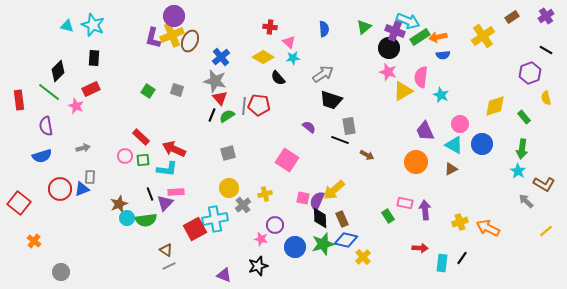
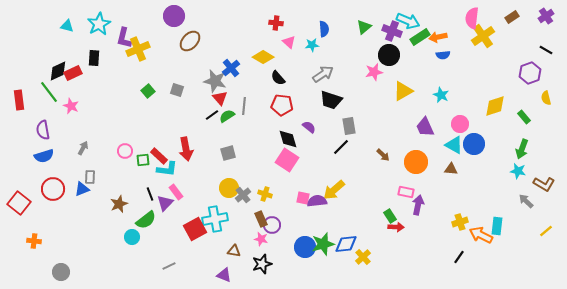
cyan star at (93, 25): moved 6 px right, 1 px up; rotated 20 degrees clockwise
red cross at (270, 27): moved 6 px right, 4 px up
purple cross at (395, 31): moved 3 px left
yellow cross at (172, 35): moved 34 px left, 14 px down
purple L-shape at (153, 38): moved 29 px left
brown ellipse at (190, 41): rotated 20 degrees clockwise
black circle at (389, 48): moved 7 px down
blue cross at (221, 57): moved 10 px right, 11 px down
cyan star at (293, 58): moved 19 px right, 13 px up
black diamond at (58, 71): rotated 20 degrees clockwise
pink star at (388, 72): moved 14 px left; rotated 30 degrees counterclockwise
pink semicircle at (421, 77): moved 51 px right, 59 px up
red rectangle at (91, 89): moved 18 px left, 16 px up
green square at (148, 91): rotated 16 degrees clockwise
green line at (49, 92): rotated 15 degrees clockwise
red pentagon at (259, 105): moved 23 px right
pink star at (76, 106): moved 5 px left
black line at (212, 115): rotated 32 degrees clockwise
purple semicircle at (46, 126): moved 3 px left, 4 px down
purple trapezoid at (425, 131): moved 4 px up
red rectangle at (141, 137): moved 18 px right, 19 px down
black line at (340, 140): moved 1 px right, 7 px down; rotated 66 degrees counterclockwise
blue circle at (482, 144): moved 8 px left
gray arrow at (83, 148): rotated 48 degrees counterclockwise
red arrow at (174, 149): moved 12 px right; rotated 125 degrees counterclockwise
green arrow at (522, 149): rotated 12 degrees clockwise
brown arrow at (367, 155): moved 16 px right; rotated 16 degrees clockwise
blue semicircle at (42, 156): moved 2 px right
pink circle at (125, 156): moved 5 px up
brown triangle at (451, 169): rotated 32 degrees clockwise
cyan star at (518, 171): rotated 21 degrees counterclockwise
red circle at (60, 189): moved 7 px left
pink rectangle at (176, 192): rotated 56 degrees clockwise
yellow cross at (265, 194): rotated 32 degrees clockwise
purple semicircle at (317, 201): rotated 60 degrees clockwise
pink rectangle at (405, 203): moved 1 px right, 11 px up
gray cross at (243, 205): moved 10 px up
purple arrow at (425, 210): moved 7 px left, 5 px up; rotated 18 degrees clockwise
green rectangle at (388, 216): moved 2 px right
cyan circle at (127, 218): moved 5 px right, 19 px down
black diamond at (320, 218): moved 32 px left, 79 px up; rotated 15 degrees counterclockwise
brown rectangle at (342, 219): moved 81 px left
green semicircle at (146, 220): rotated 30 degrees counterclockwise
purple circle at (275, 225): moved 3 px left
orange arrow at (488, 228): moved 7 px left, 7 px down
blue diamond at (346, 240): moved 4 px down; rotated 20 degrees counterclockwise
orange cross at (34, 241): rotated 32 degrees counterclockwise
blue circle at (295, 247): moved 10 px right
red arrow at (420, 248): moved 24 px left, 21 px up
brown triangle at (166, 250): moved 68 px right, 1 px down; rotated 24 degrees counterclockwise
black line at (462, 258): moved 3 px left, 1 px up
cyan rectangle at (442, 263): moved 55 px right, 37 px up
black star at (258, 266): moved 4 px right, 2 px up
